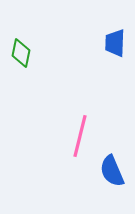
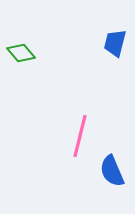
blue trapezoid: rotated 12 degrees clockwise
green diamond: rotated 52 degrees counterclockwise
